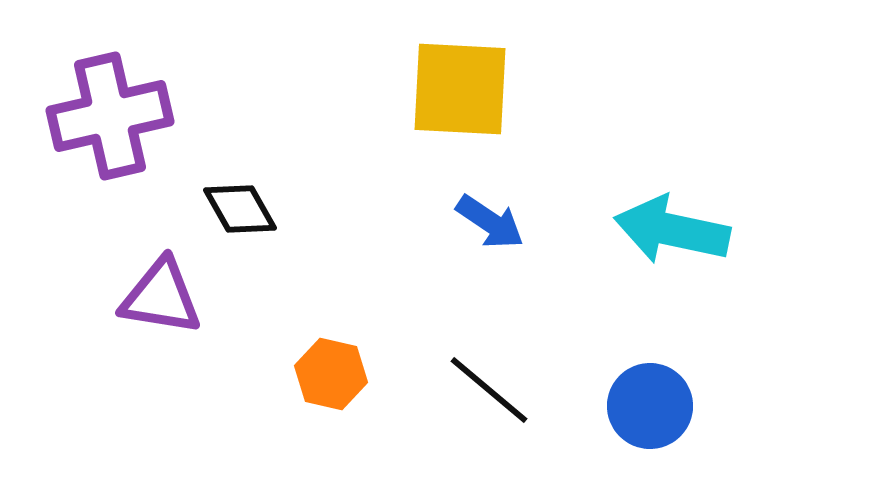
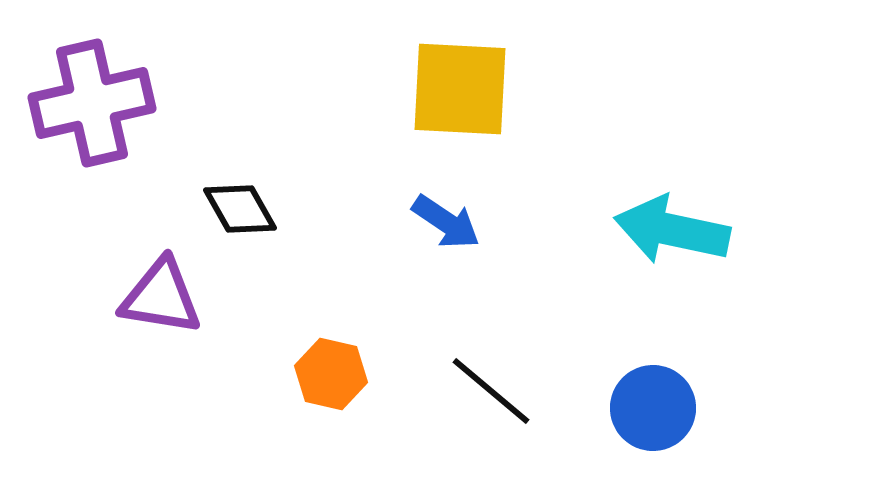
purple cross: moved 18 px left, 13 px up
blue arrow: moved 44 px left
black line: moved 2 px right, 1 px down
blue circle: moved 3 px right, 2 px down
